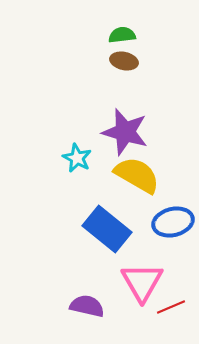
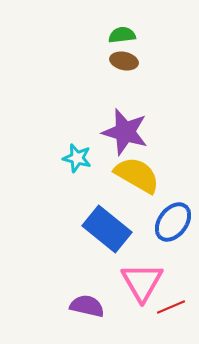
cyan star: rotated 12 degrees counterclockwise
blue ellipse: rotated 39 degrees counterclockwise
